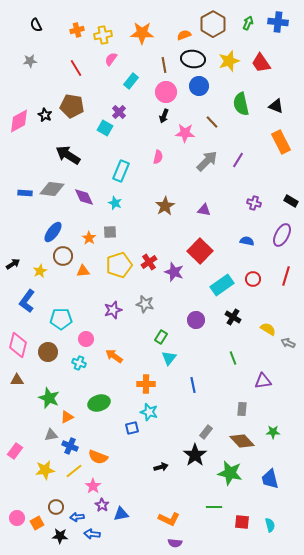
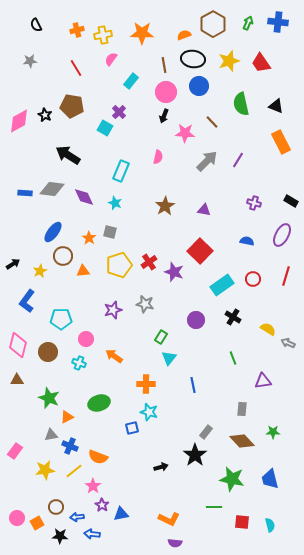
gray square at (110, 232): rotated 16 degrees clockwise
green star at (230, 473): moved 2 px right, 6 px down
